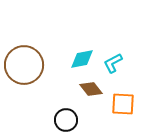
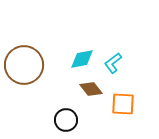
cyan L-shape: rotated 10 degrees counterclockwise
